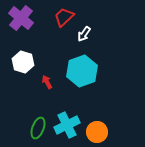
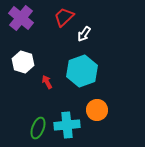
cyan cross: rotated 20 degrees clockwise
orange circle: moved 22 px up
